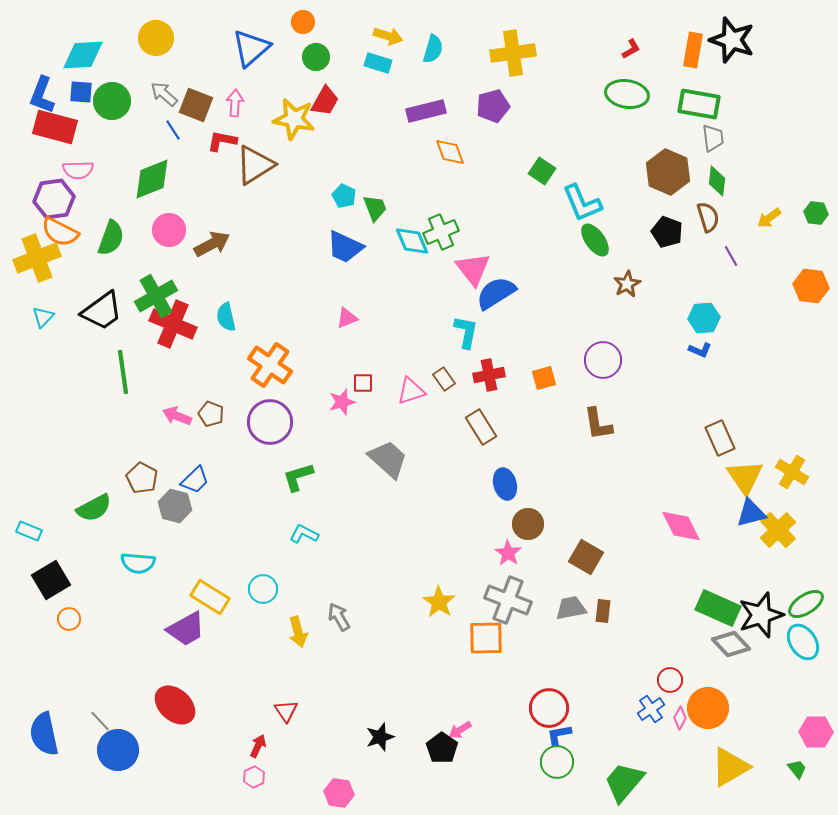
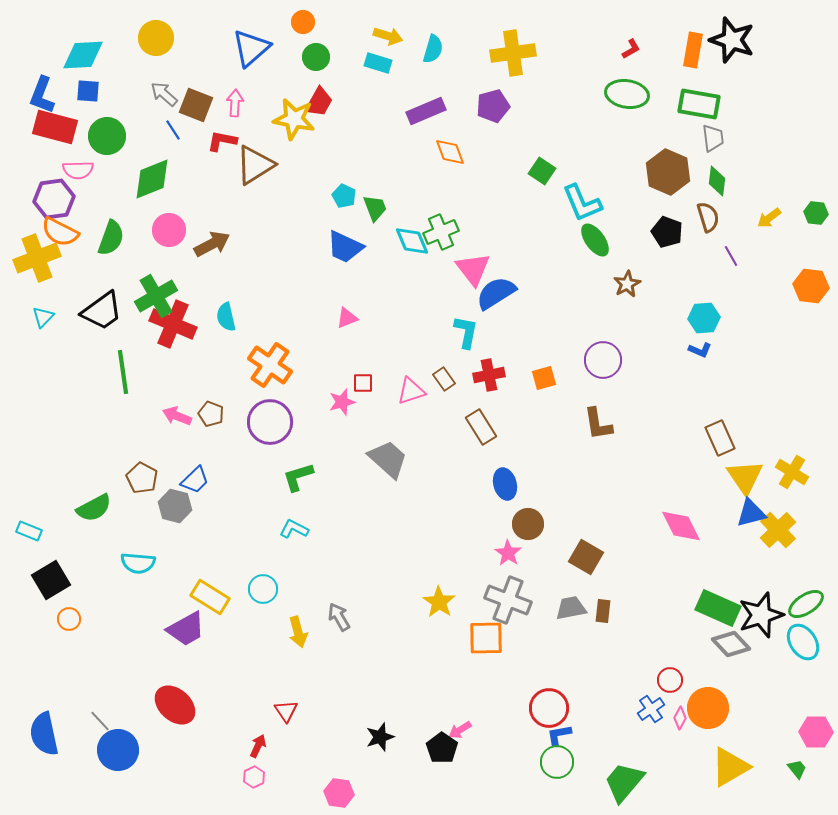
blue square at (81, 92): moved 7 px right, 1 px up
green circle at (112, 101): moved 5 px left, 35 px down
red trapezoid at (325, 101): moved 6 px left, 1 px down
purple rectangle at (426, 111): rotated 9 degrees counterclockwise
cyan L-shape at (304, 534): moved 10 px left, 5 px up
